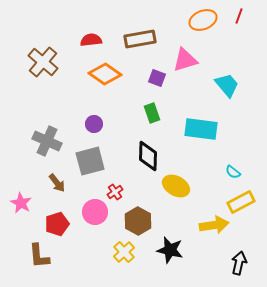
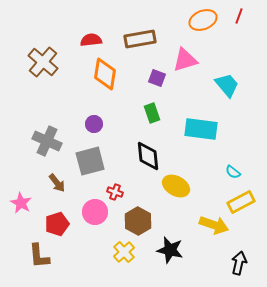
orange diamond: rotated 64 degrees clockwise
black diamond: rotated 8 degrees counterclockwise
red cross: rotated 35 degrees counterclockwise
yellow arrow: rotated 28 degrees clockwise
